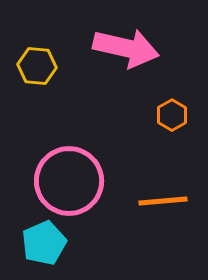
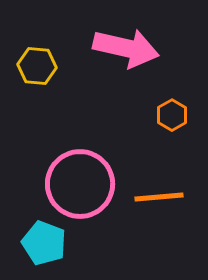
pink circle: moved 11 px right, 3 px down
orange line: moved 4 px left, 4 px up
cyan pentagon: rotated 27 degrees counterclockwise
